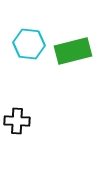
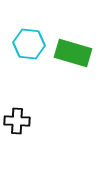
green rectangle: moved 2 px down; rotated 30 degrees clockwise
